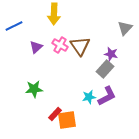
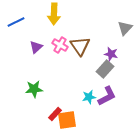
blue line: moved 2 px right, 4 px up
